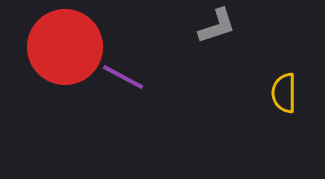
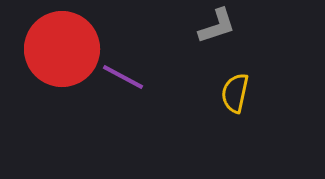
red circle: moved 3 px left, 2 px down
yellow semicircle: moved 49 px left; rotated 12 degrees clockwise
